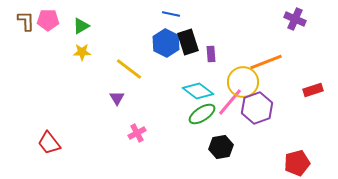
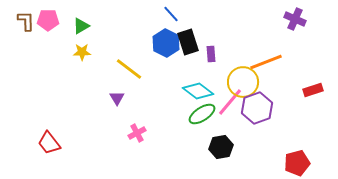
blue line: rotated 36 degrees clockwise
